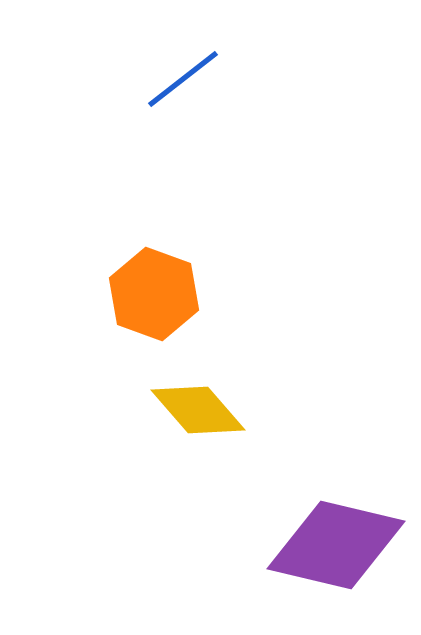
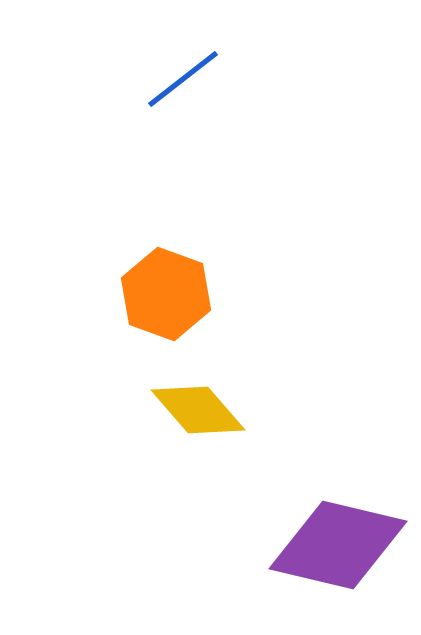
orange hexagon: moved 12 px right
purple diamond: moved 2 px right
